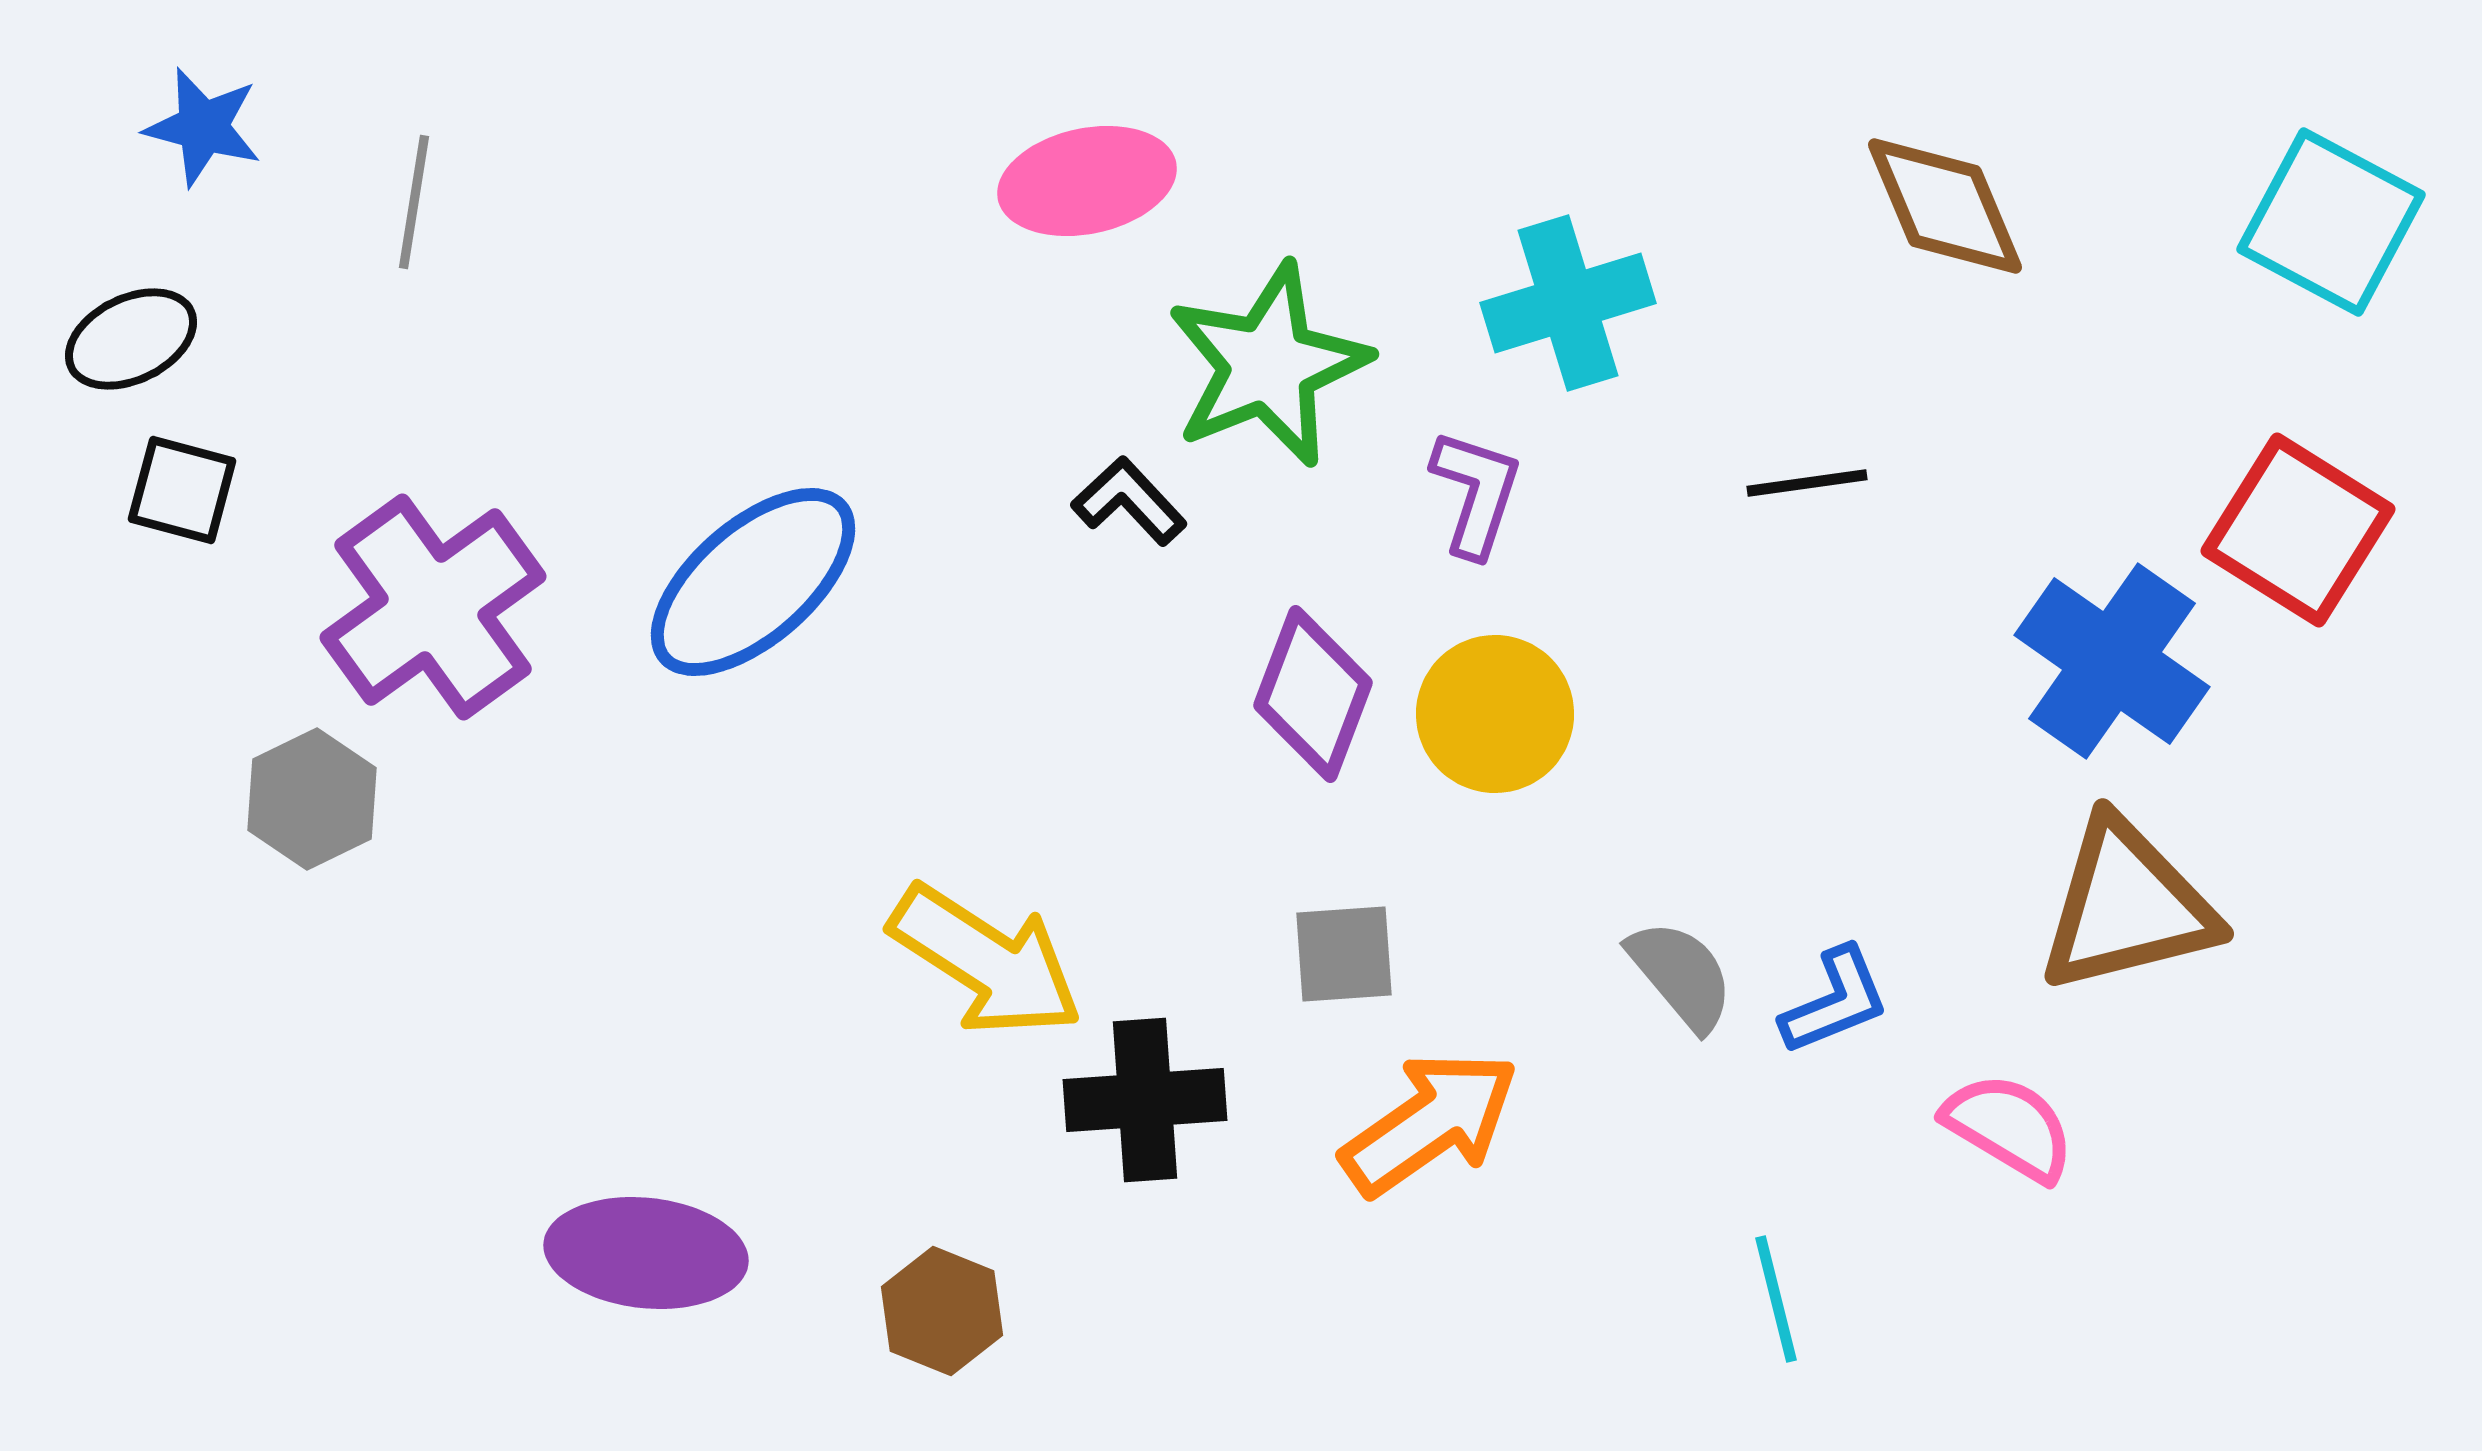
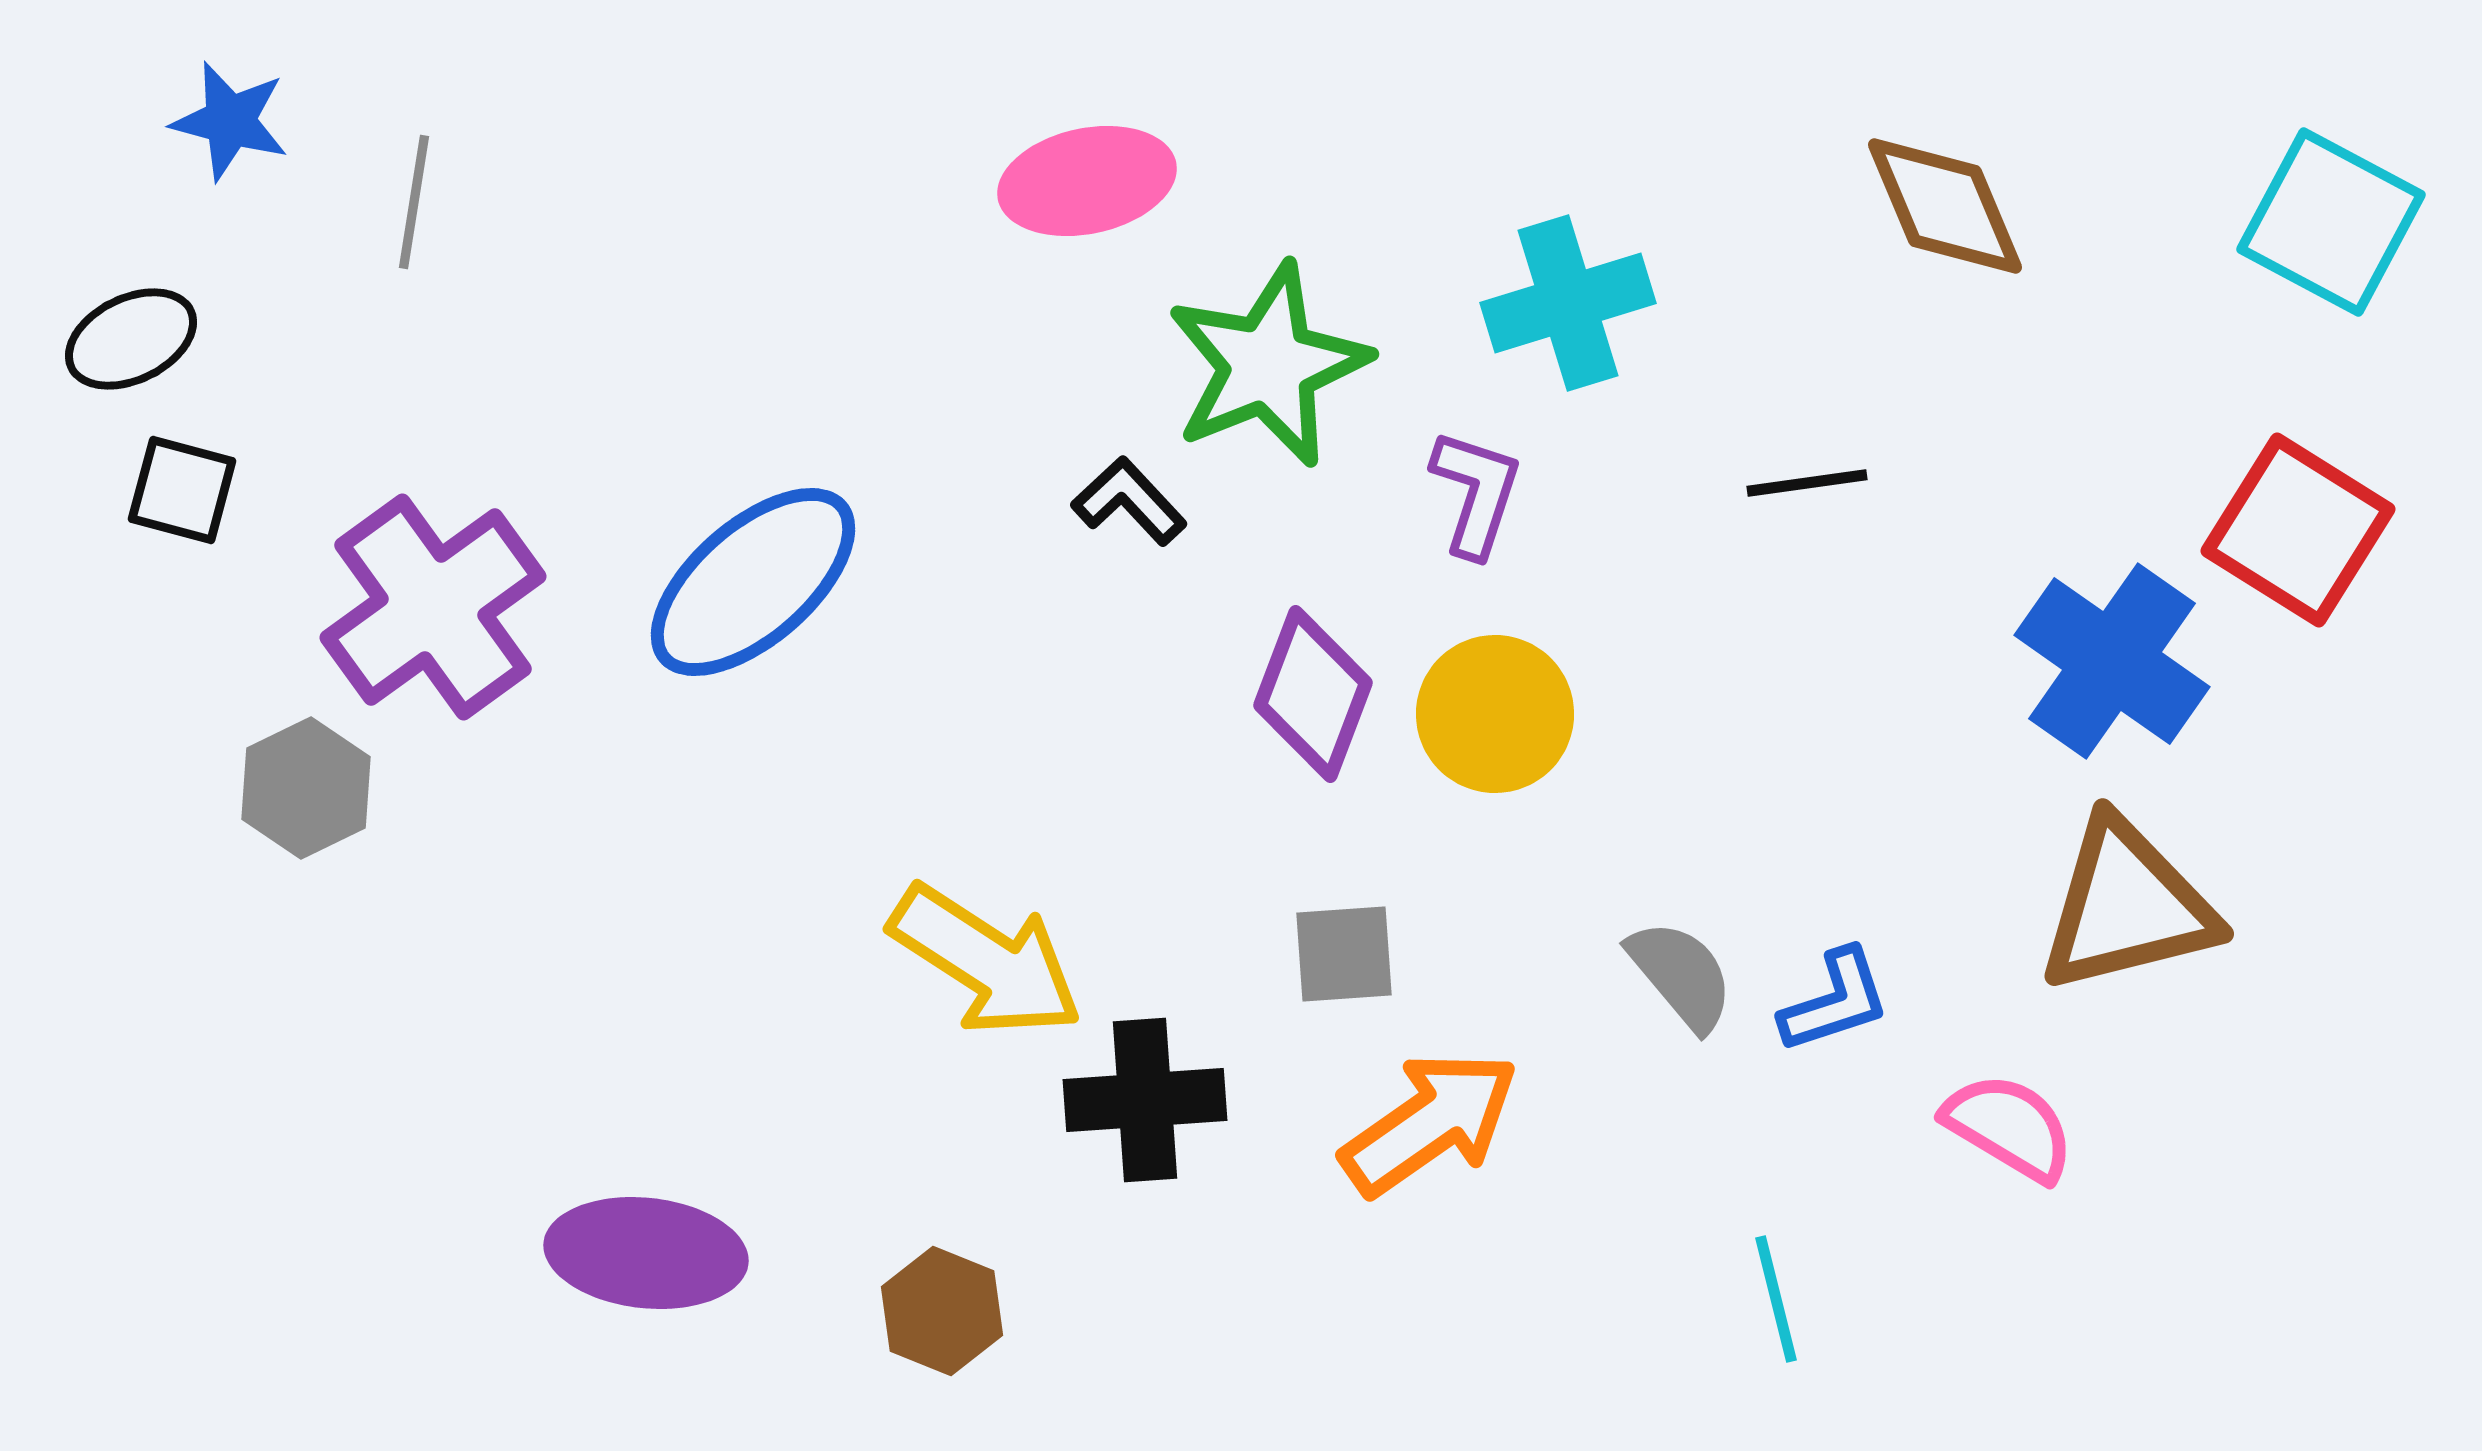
blue star: moved 27 px right, 6 px up
gray hexagon: moved 6 px left, 11 px up
blue L-shape: rotated 4 degrees clockwise
